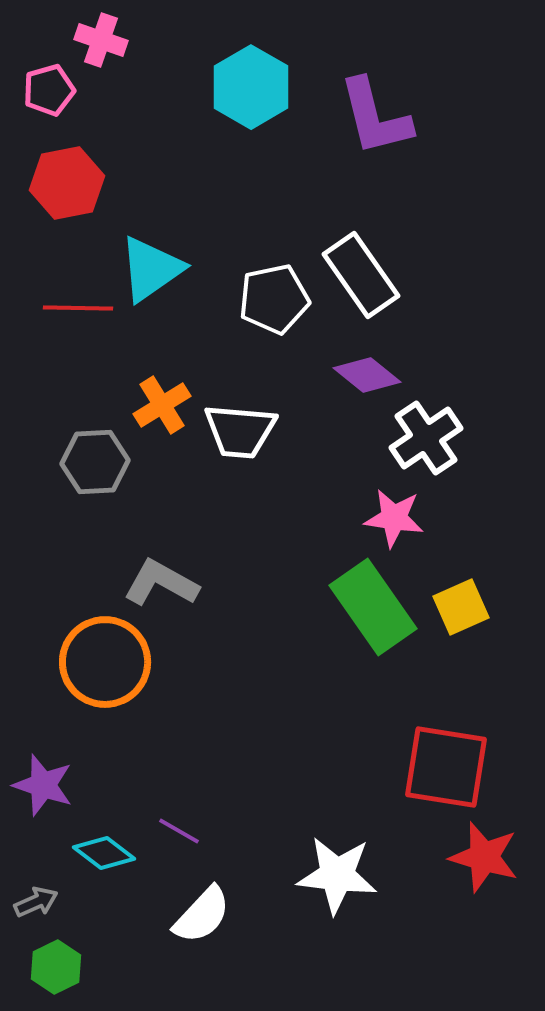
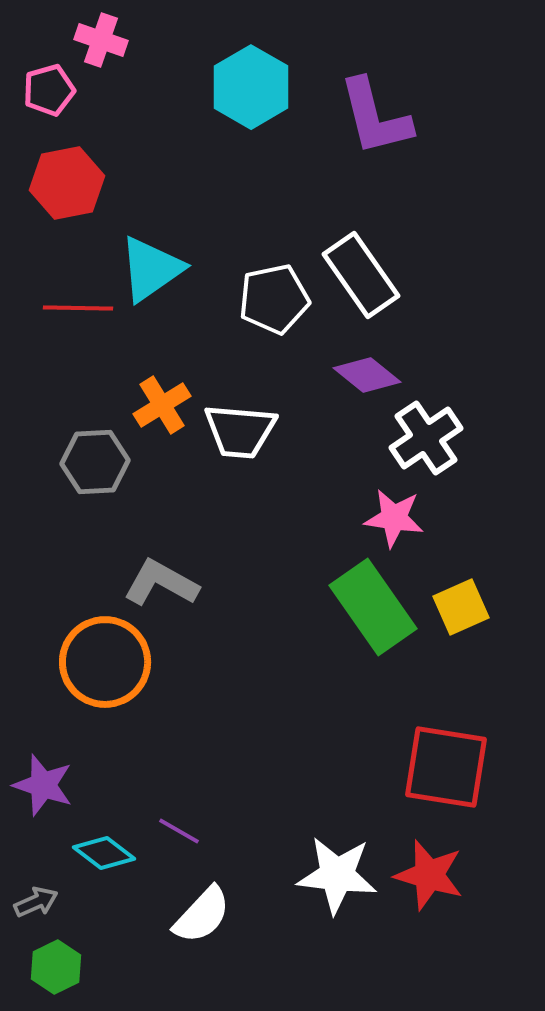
red star: moved 55 px left, 18 px down
